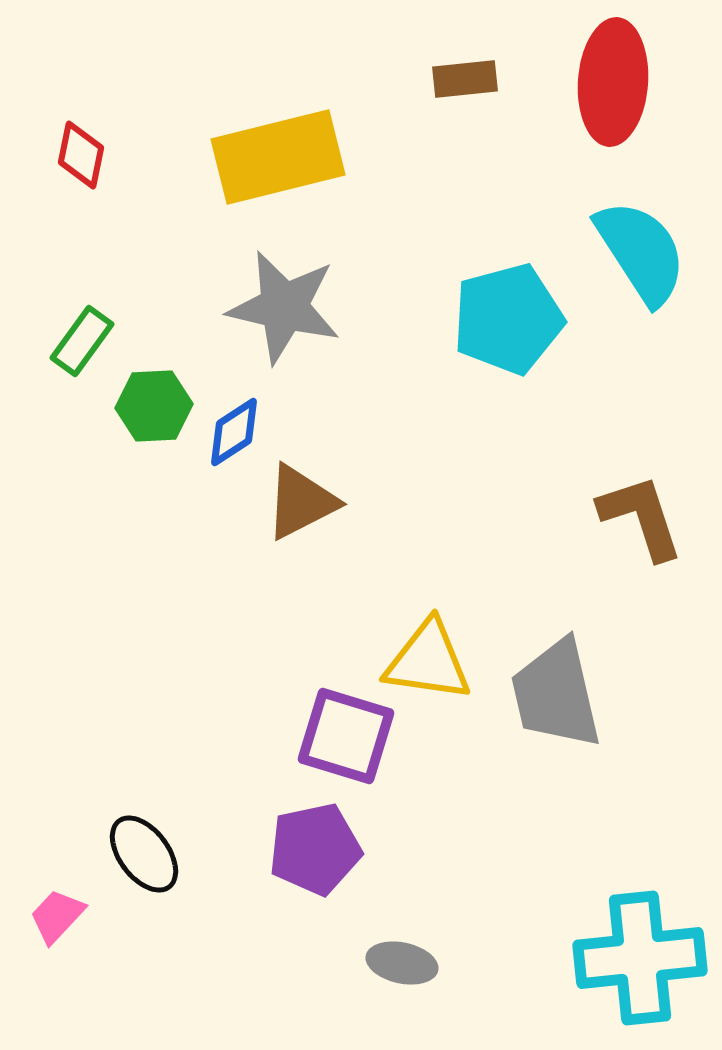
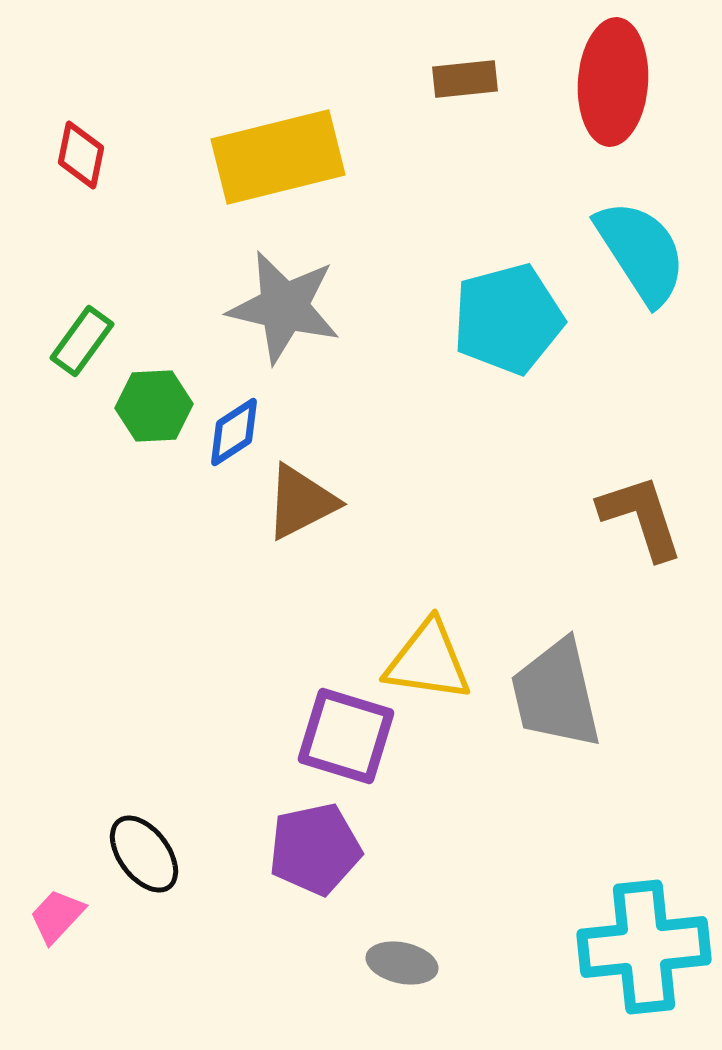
cyan cross: moved 4 px right, 11 px up
